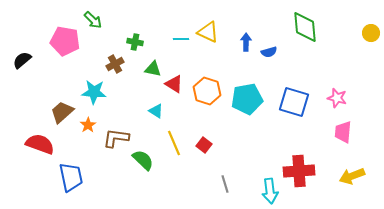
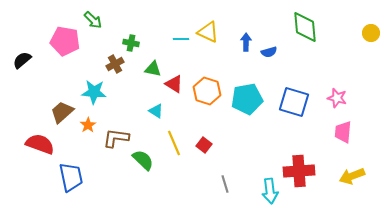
green cross: moved 4 px left, 1 px down
